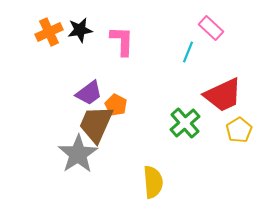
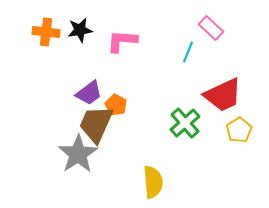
orange cross: moved 3 px left; rotated 32 degrees clockwise
pink L-shape: rotated 88 degrees counterclockwise
